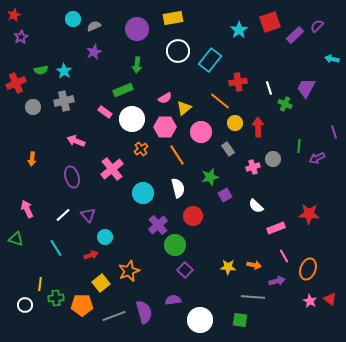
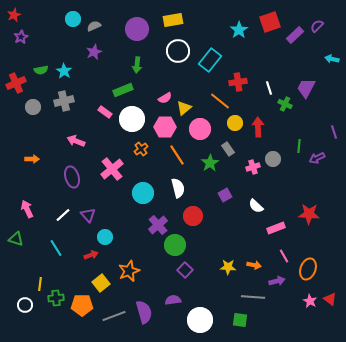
yellow rectangle at (173, 18): moved 2 px down
pink circle at (201, 132): moved 1 px left, 3 px up
orange arrow at (32, 159): rotated 96 degrees counterclockwise
green star at (210, 177): moved 14 px up; rotated 18 degrees counterclockwise
